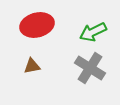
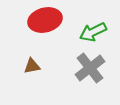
red ellipse: moved 8 px right, 5 px up
gray cross: rotated 20 degrees clockwise
